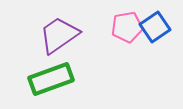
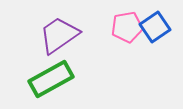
green rectangle: rotated 9 degrees counterclockwise
